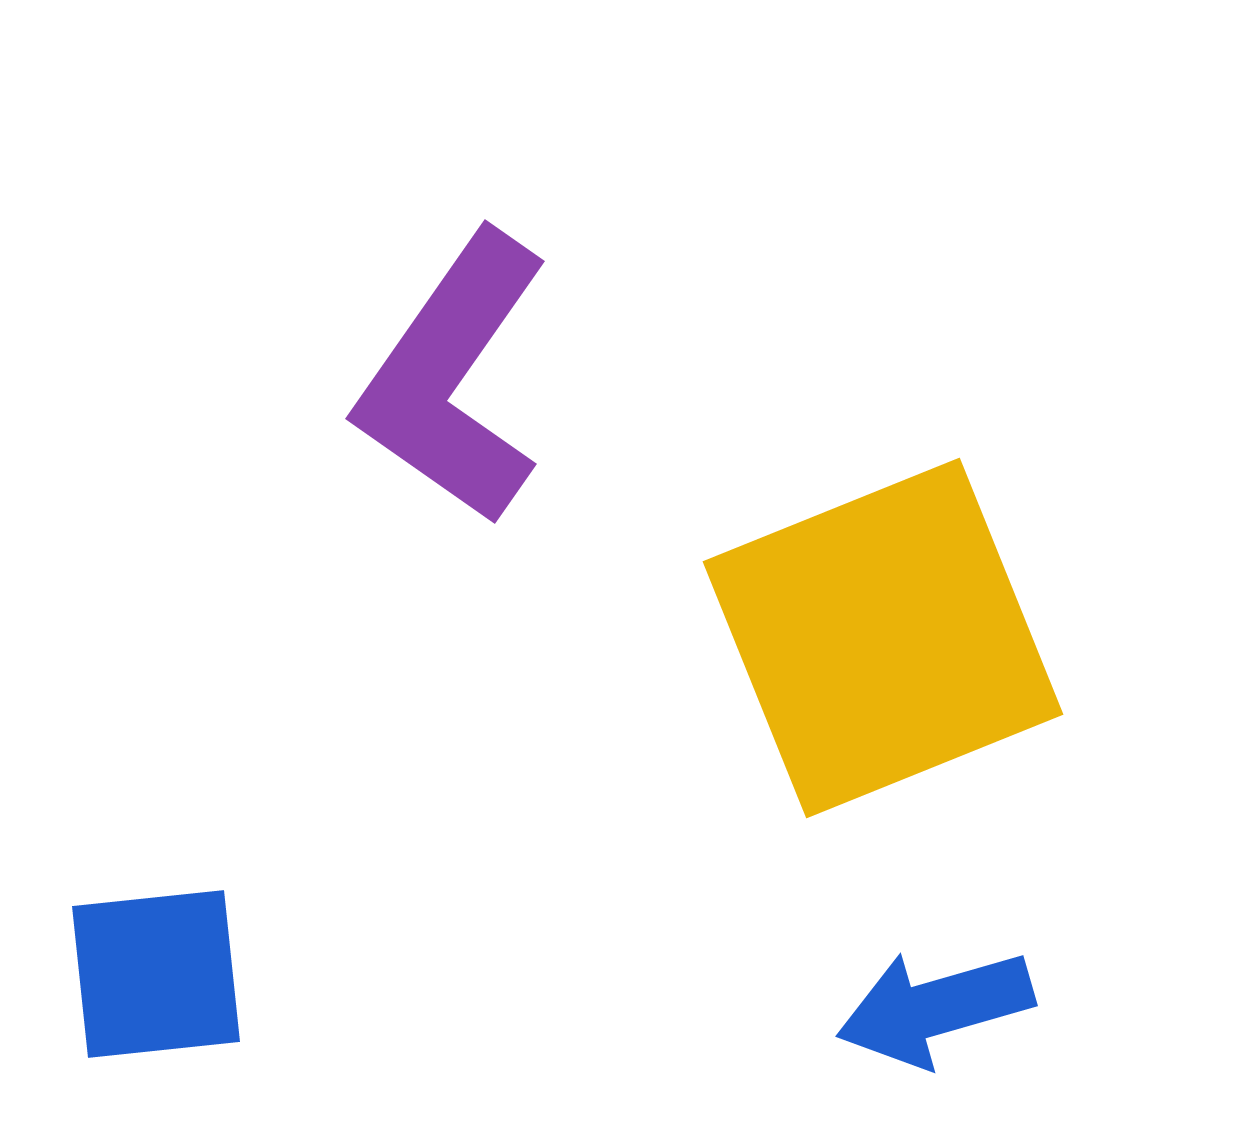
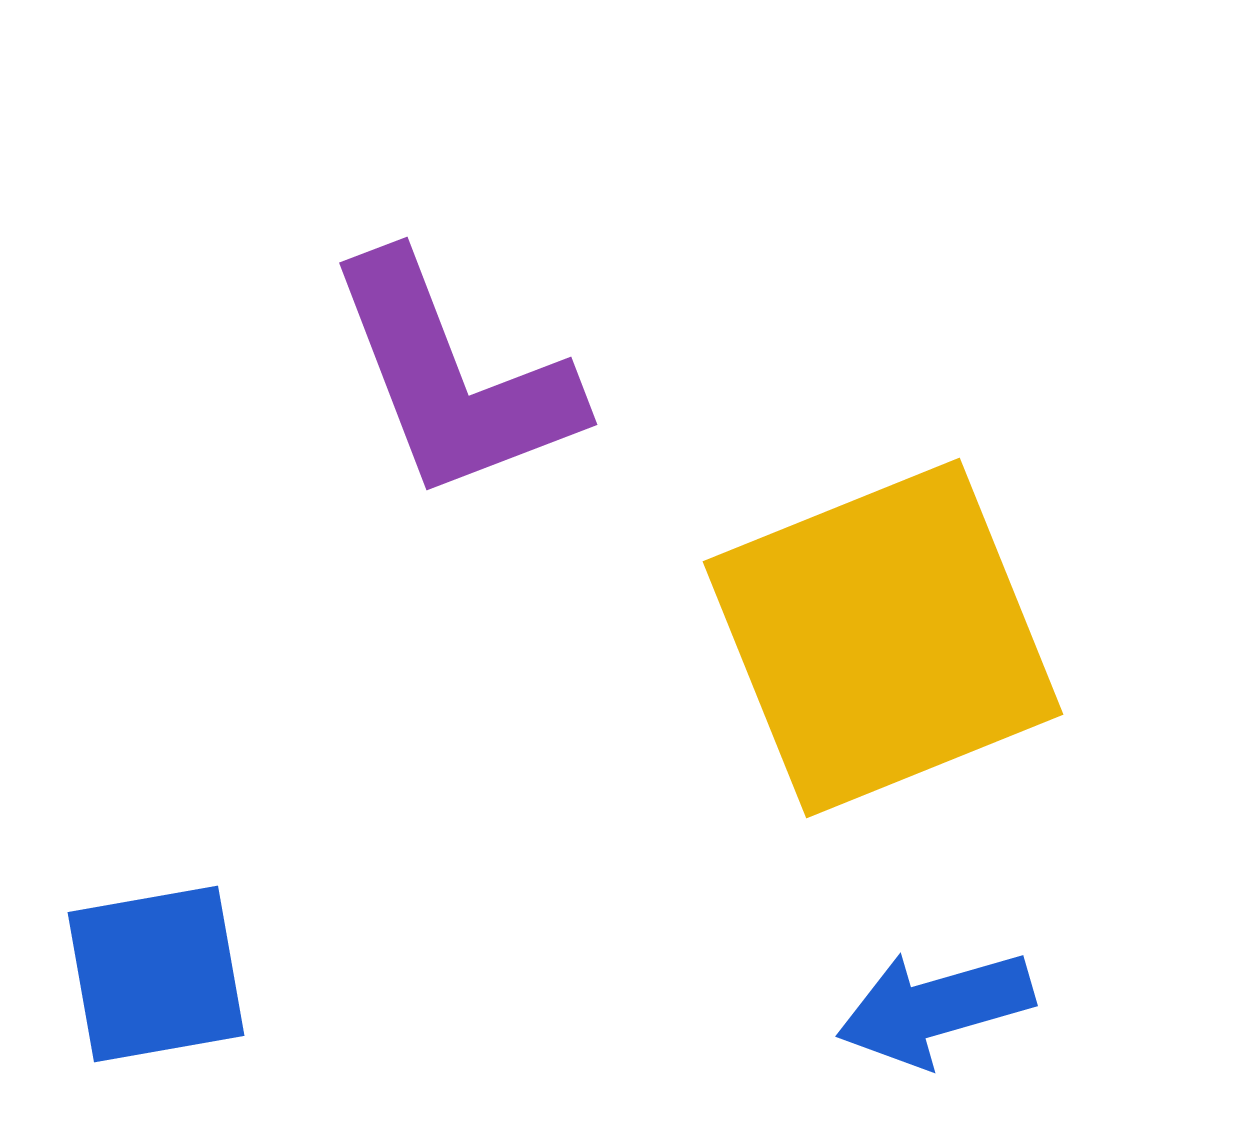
purple L-shape: rotated 56 degrees counterclockwise
blue square: rotated 4 degrees counterclockwise
